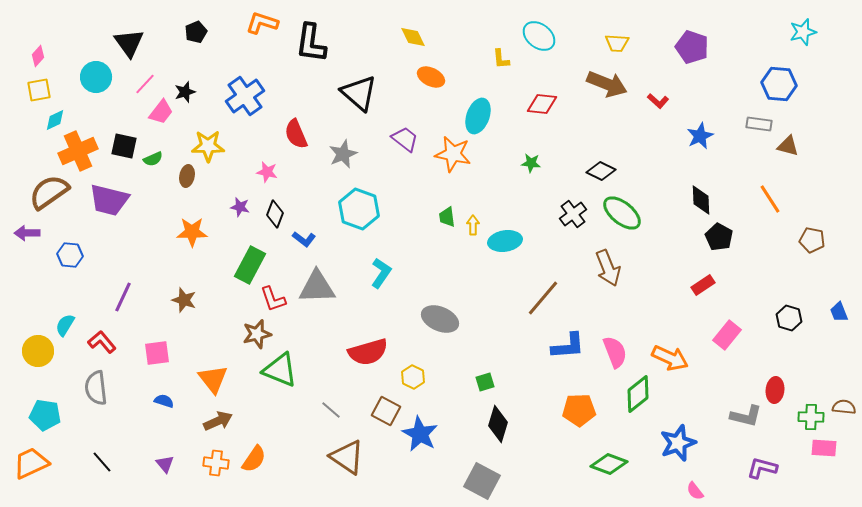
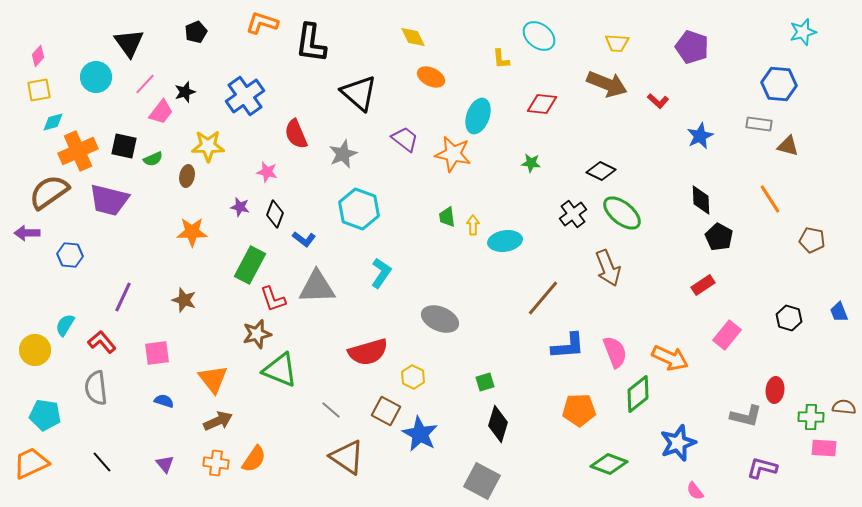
cyan diamond at (55, 120): moved 2 px left, 2 px down; rotated 10 degrees clockwise
yellow circle at (38, 351): moved 3 px left, 1 px up
